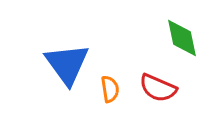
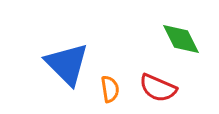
green diamond: moved 1 px left, 1 px down; rotated 15 degrees counterclockwise
blue triangle: rotated 9 degrees counterclockwise
